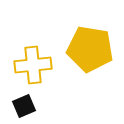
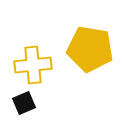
black square: moved 3 px up
